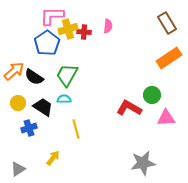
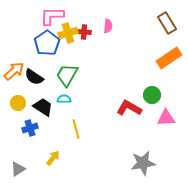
yellow cross: moved 4 px down
blue cross: moved 1 px right
